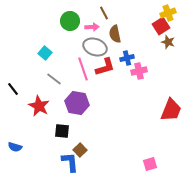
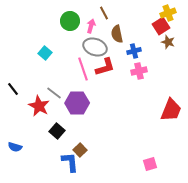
pink arrow: moved 1 px left, 1 px up; rotated 72 degrees counterclockwise
brown semicircle: moved 2 px right
blue cross: moved 7 px right, 7 px up
gray line: moved 14 px down
purple hexagon: rotated 10 degrees counterclockwise
black square: moved 5 px left; rotated 35 degrees clockwise
